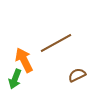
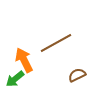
green arrow: rotated 30 degrees clockwise
